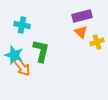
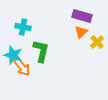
purple rectangle: rotated 30 degrees clockwise
cyan cross: moved 1 px right, 2 px down
orange triangle: rotated 32 degrees clockwise
yellow cross: rotated 24 degrees counterclockwise
cyan star: moved 1 px left
